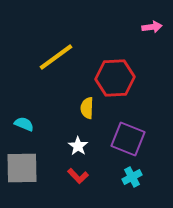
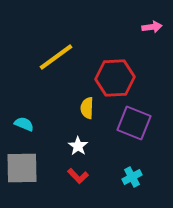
purple square: moved 6 px right, 16 px up
